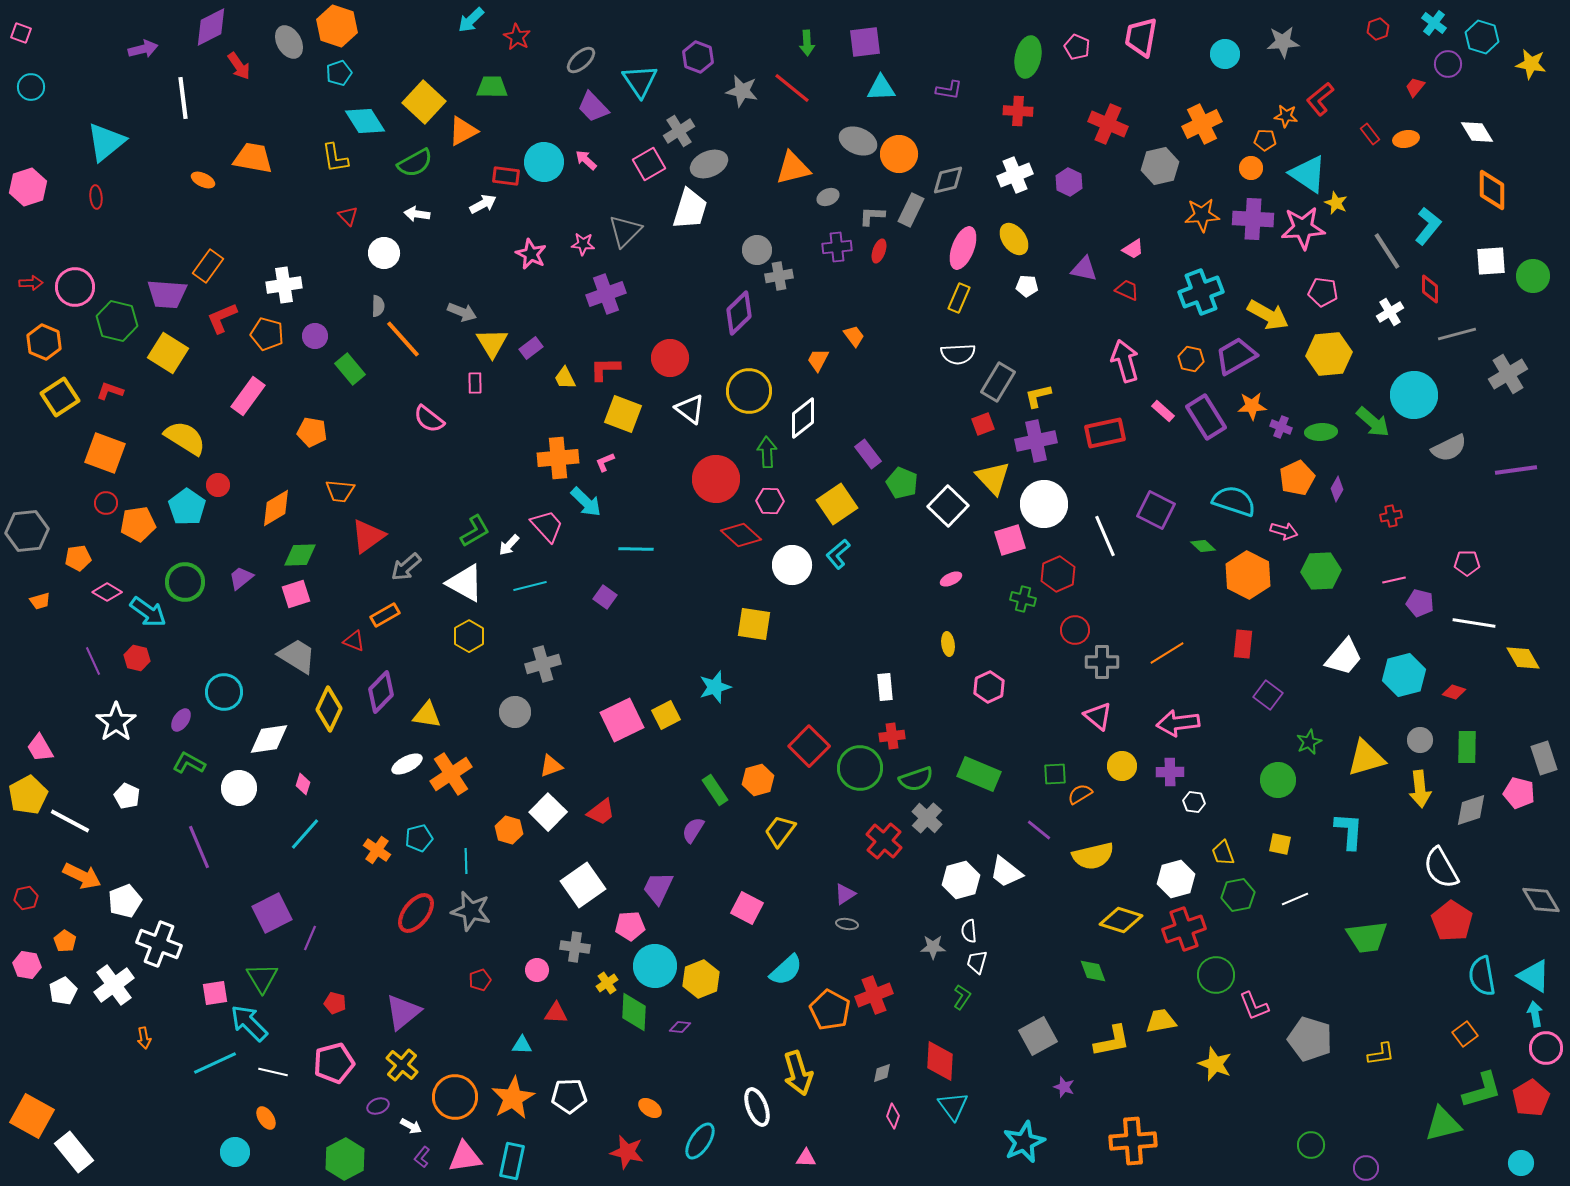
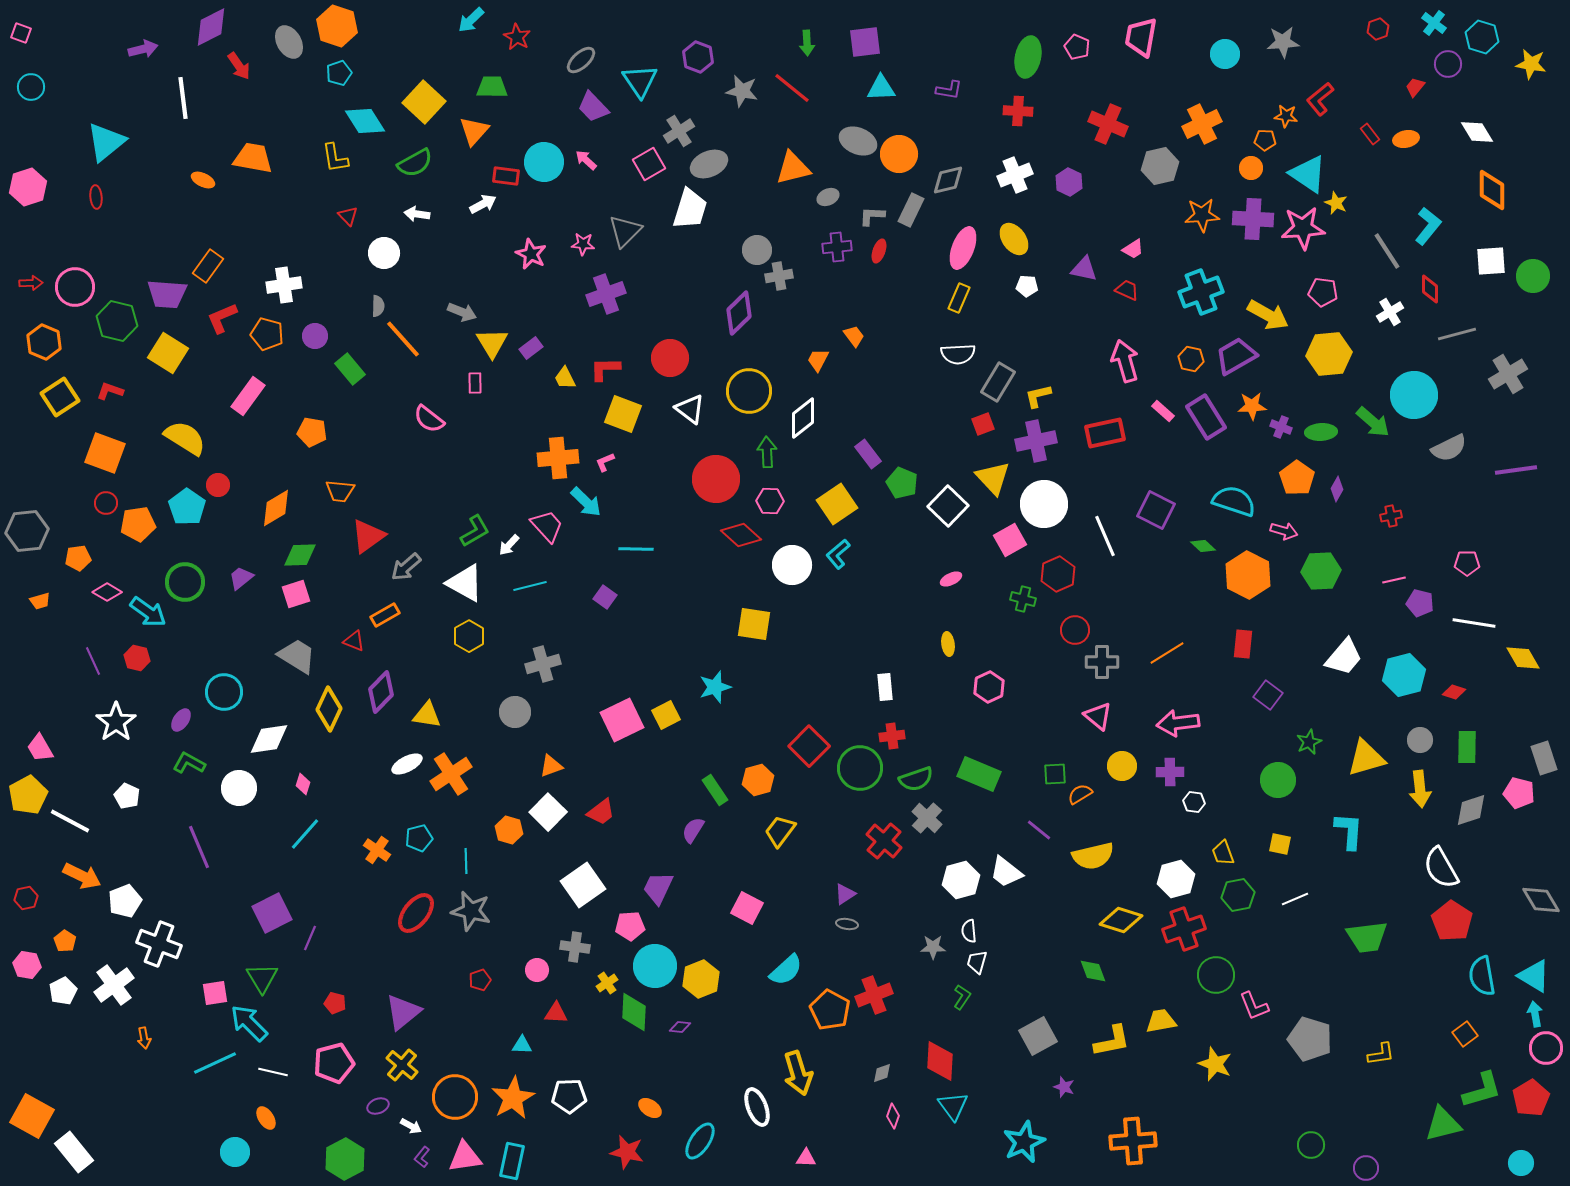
orange triangle at (463, 131): moved 11 px right; rotated 20 degrees counterclockwise
orange pentagon at (1297, 478): rotated 12 degrees counterclockwise
pink square at (1010, 540): rotated 12 degrees counterclockwise
